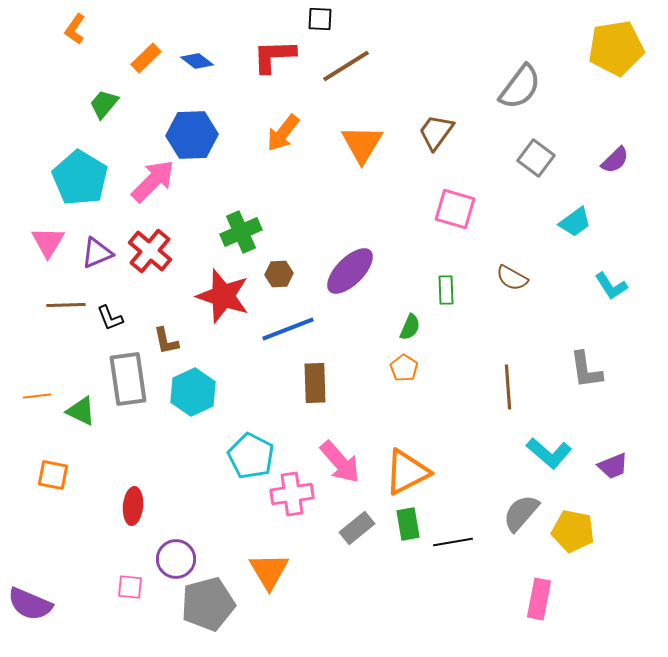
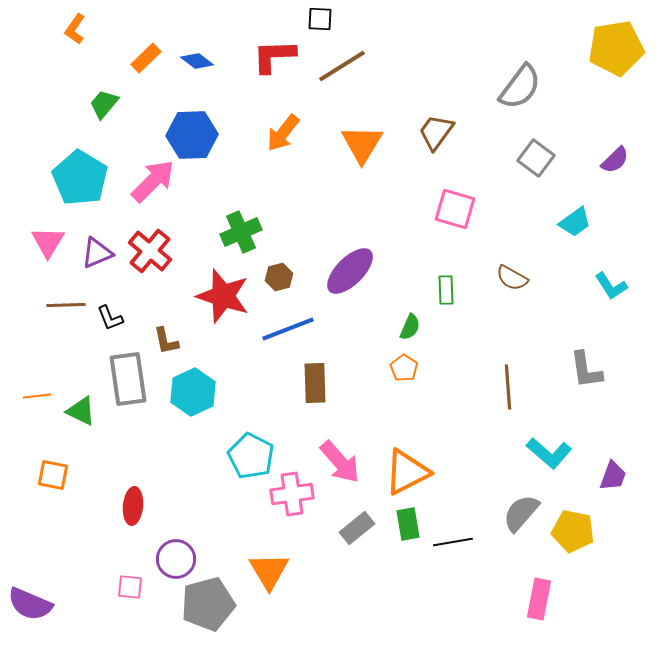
brown line at (346, 66): moved 4 px left
brown hexagon at (279, 274): moved 3 px down; rotated 12 degrees counterclockwise
purple trapezoid at (613, 466): moved 10 px down; rotated 48 degrees counterclockwise
